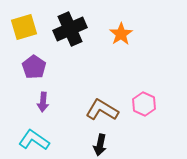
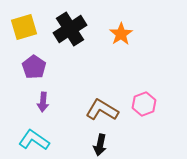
black cross: rotated 8 degrees counterclockwise
pink hexagon: rotated 15 degrees clockwise
